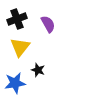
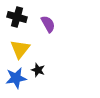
black cross: moved 2 px up; rotated 36 degrees clockwise
yellow triangle: moved 2 px down
blue star: moved 1 px right, 5 px up
